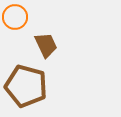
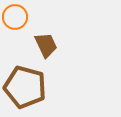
brown pentagon: moved 1 px left, 1 px down
